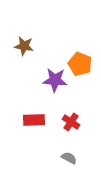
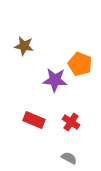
red rectangle: rotated 25 degrees clockwise
